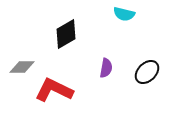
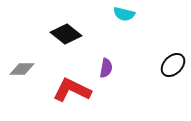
black diamond: rotated 68 degrees clockwise
gray diamond: moved 2 px down
black ellipse: moved 26 px right, 7 px up
red L-shape: moved 18 px right
